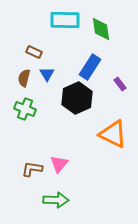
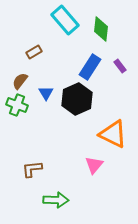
cyan rectangle: rotated 48 degrees clockwise
green diamond: rotated 15 degrees clockwise
brown rectangle: rotated 56 degrees counterclockwise
blue triangle: moved 1 px left, 19 px down
brown semicircle: moved 4 px left, 3 px down; rotated 24 degrees clockwise
purple rectangle: moved 18 px up
black hexagon: moved 1 px down
green cross: moved 8 px left, 4 px up
pink triangle: moved 35 px right, 1 px down
brown L-shape: rotated 15 degrees counterclockwise
